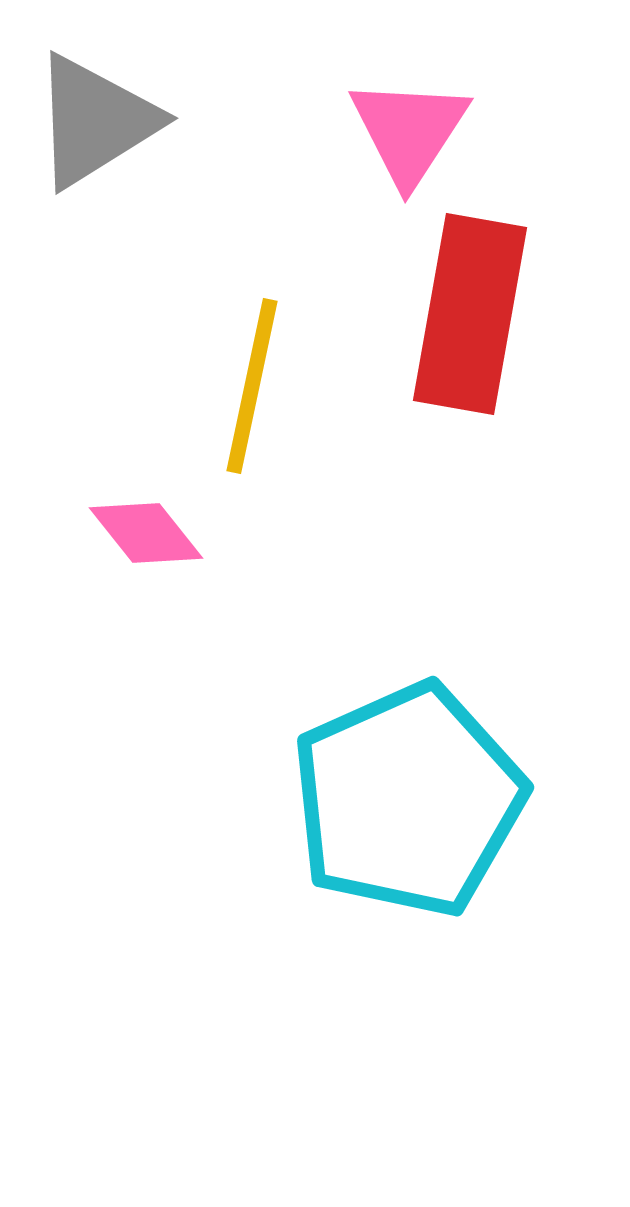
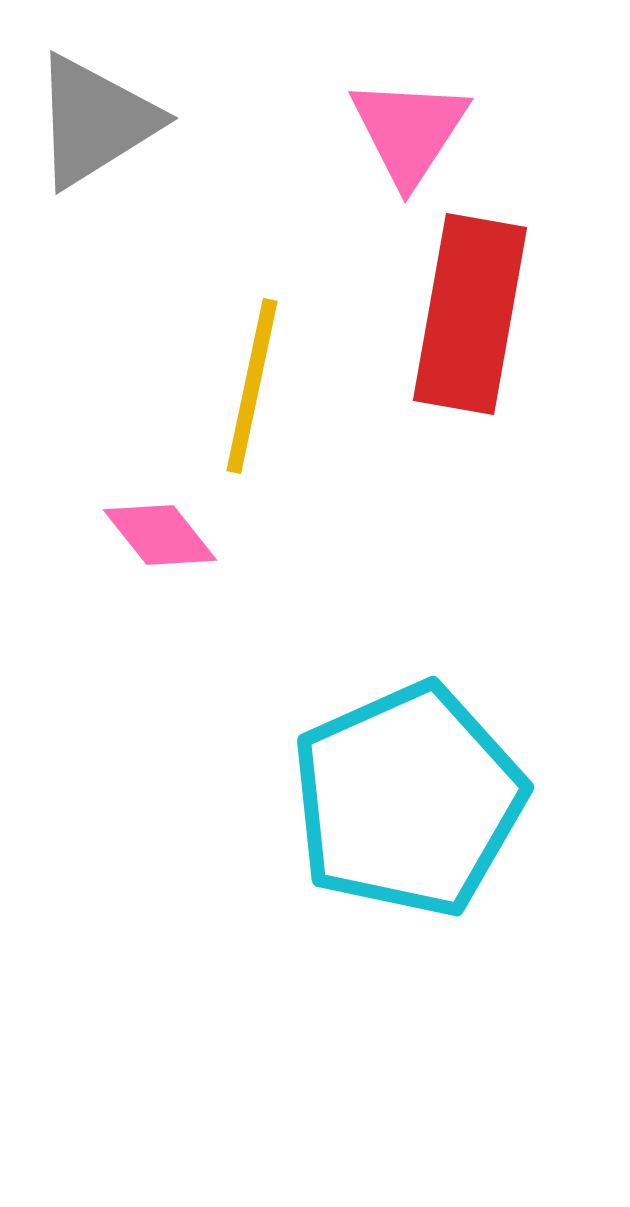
pink diamond: moved 14 px right, 2 px down
